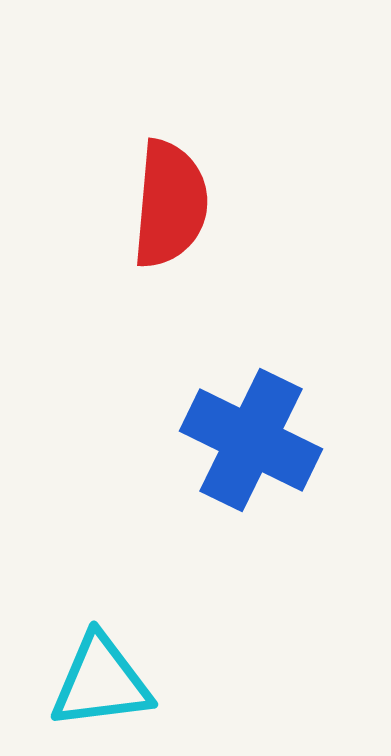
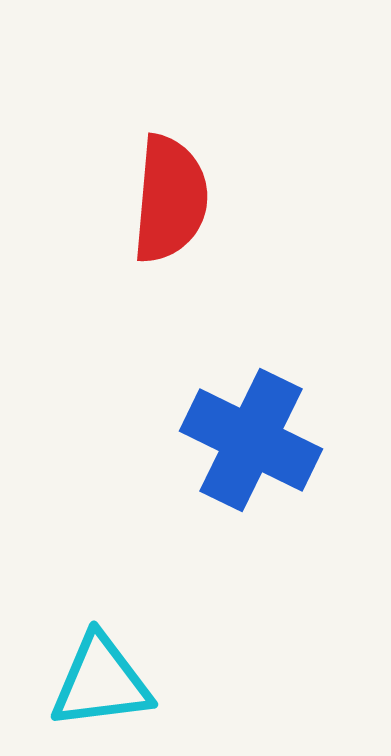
red semicircle: moved 5 px up
